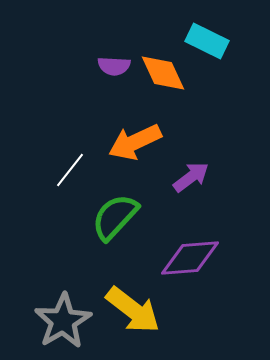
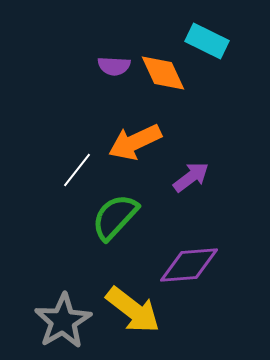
white line: moved 7 px right
purple diamond: moved 1 px left, 7 px down
